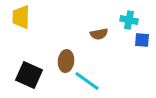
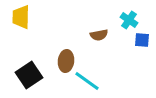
cyan cross: rotated 24 degrees clockwise
brown semicircle: moved 1 px down
black square: rotated 32 degrees clockwise
